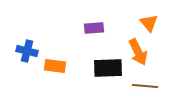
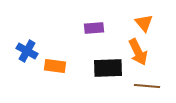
orange triangle: moved 5 px left
blue cross: rotated 15 degrees clockwise
brown line: moved 2 px right
